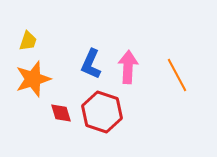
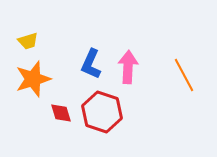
yellow trapezoid: rotated 55 degrees clockwise
orange line: moved 7 px right
